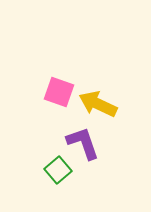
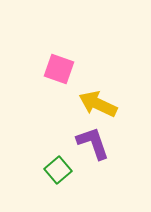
pink square: moved 23 px up
purple L-shape: moved 10 px right
